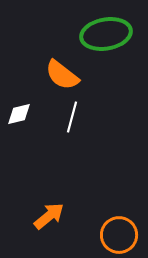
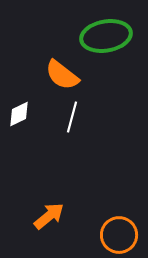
green ellipse: moved 2 px down
white diamond: rotated 12 degrees counterclockwise
